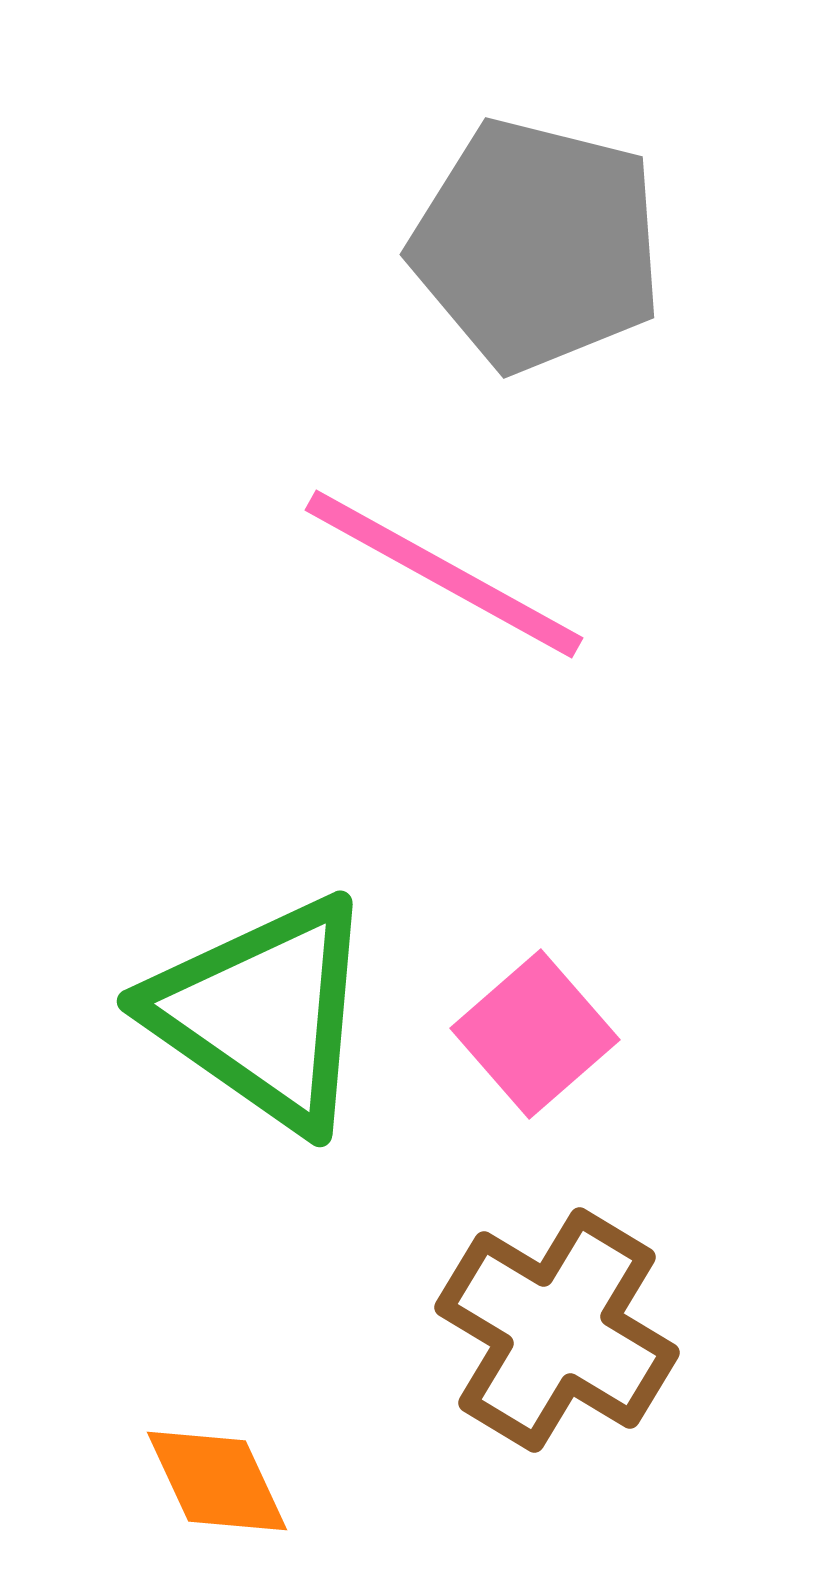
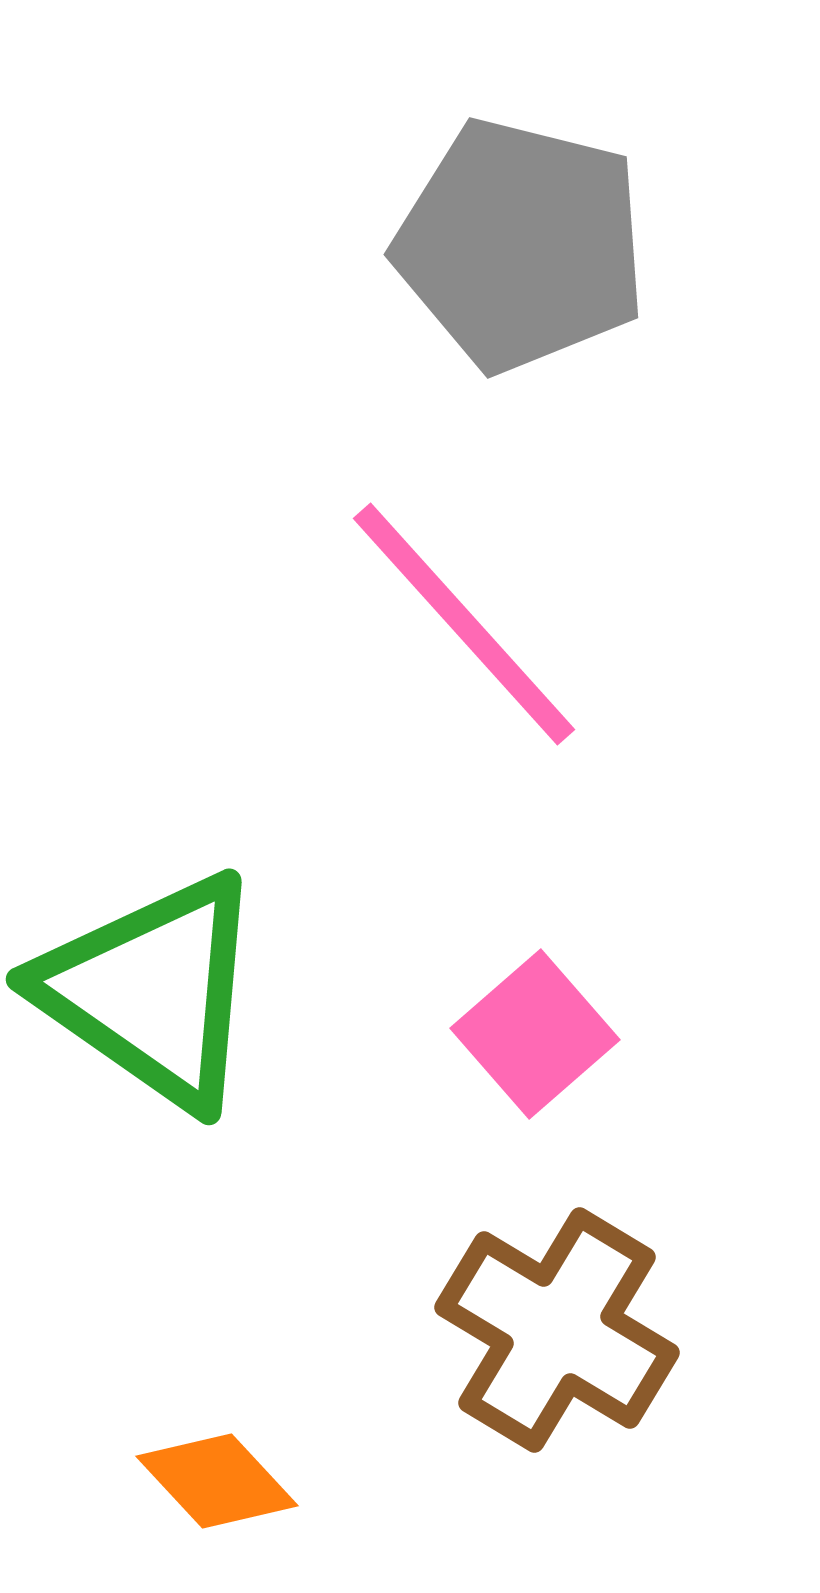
gray pentagon: moved 16 px left
pink line: moved 20 px right, 50 px down; rotated 19 degrees clockwise
green triangle: moved 111 px left, 22 px up
orange diamond: rotated 18 degrees counterclockwise
